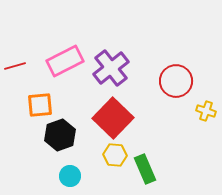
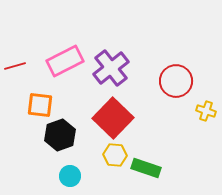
orange square: rotated 12 degrees clockwise
green rectangle: moved 1 px right, 1 px up; rotated 48 degrees counterclockwise
